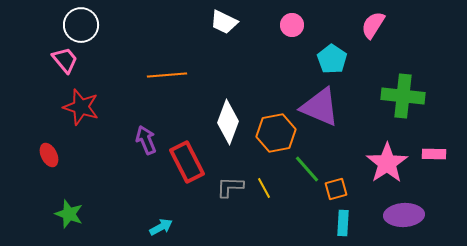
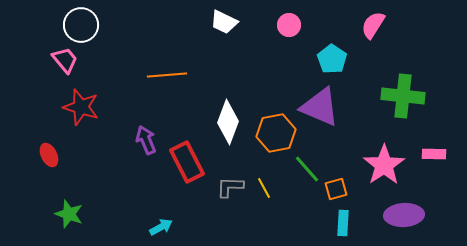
pink circle: moved 3 px left
pink star: moved 3 px left, 2 px down
